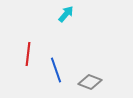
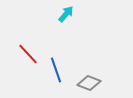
red line: rotated 50 degrees counterclockwise
gray diamond: moved 1 px left, 1 px down
